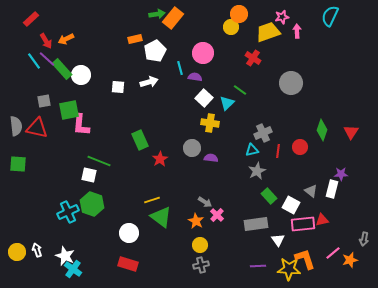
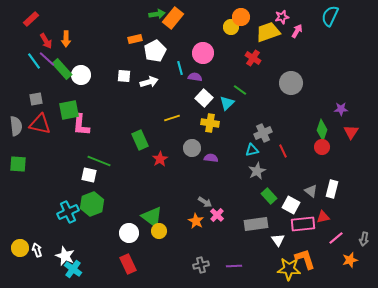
orange circle at (239, 14): moved 2 px right, 3 px down
pink arrow at (297, 31): rotated 32 degrees clockwise
orange arrow at (66, 39): rotated 63 degrees counterclockwise
white square at (118, 87): moved 6 px right, 11 px up
gray square at (44, 101): moved 8 px left, 2 px up
red triangle at (37, 128): moved 3 px right, 4 px up
red circle at (300, 147): moved 22 px right
red line at (278, 151): moved 5 px right; rotated 32 degrees counterclockwise
purple star at (341, 174): moved 65 px up
yellow line at (152, 200): moved 20 px right, 82 px up
green hexagon at (92, 204): rotated 20 degrees clockwise
green triangle at (161, 217): moved 9 px left
red triangle at (322, 220): moved 1 px right, 3 px up
yellow circle at (200, 245): moved 41 px left, 14 px up
yellow circle at (17, 252): moved 3 px right, 4 px up
pink line at (333, 253): moved 3 px right, 15 px up
red rectangle at (128, 264): rotated 48 degrees clockwise
purple line at (258, 266): moved 24 px left
